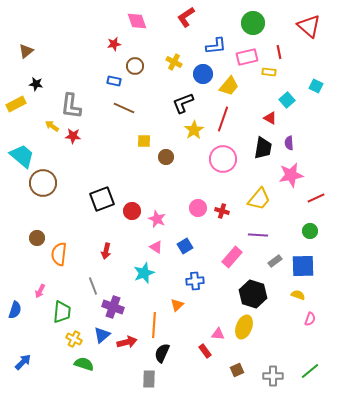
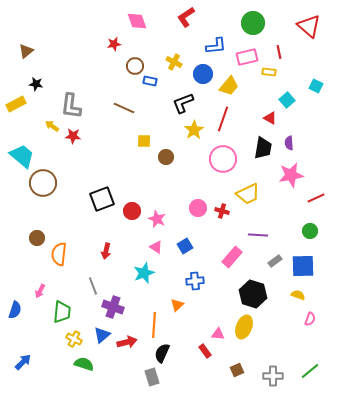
blue rectangle at (114, 81): moved 36 px right
yellow trapezoid at (259, 199): moved 11 px left, 5 px up; rotated 25 degrees clockwise
gray rectangle at (149, 379): moved 3 px right, 2 px up; rotated 18 degrees counterclockwise
